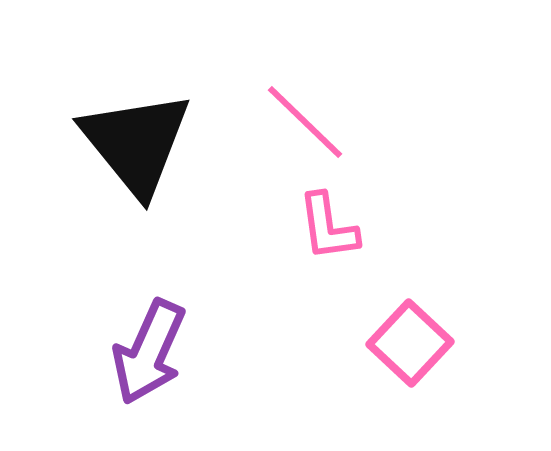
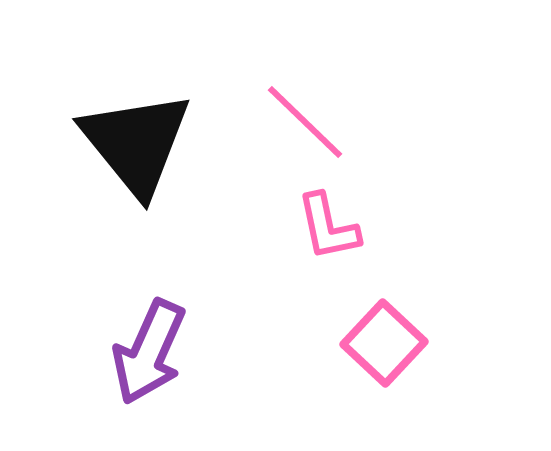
pink L-shape: rotated 4 degrees counterclockwise
pink square: moved 26 px left
